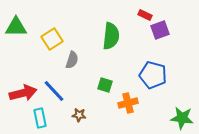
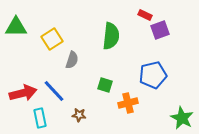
blue pentagon: rotated 28 degrees counterclockwise
green star: rotated 20 degrees clockwise
